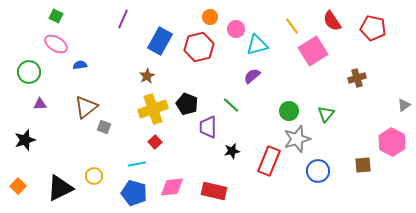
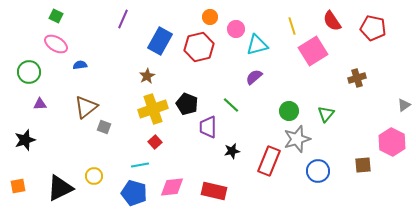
yellow line at (292, 26): rotated 18 degrees clockwise
purple semicircle at (252, 76): moved 2 px right, 1 px down
cyan line at (137, 164): moved 3 px right, 1 px down
orange square at (18, 186): rotated 35 degrees clockwise
